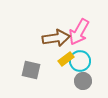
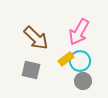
brown arrow: moved 20 px left; rotated 52 degrees clockwise
